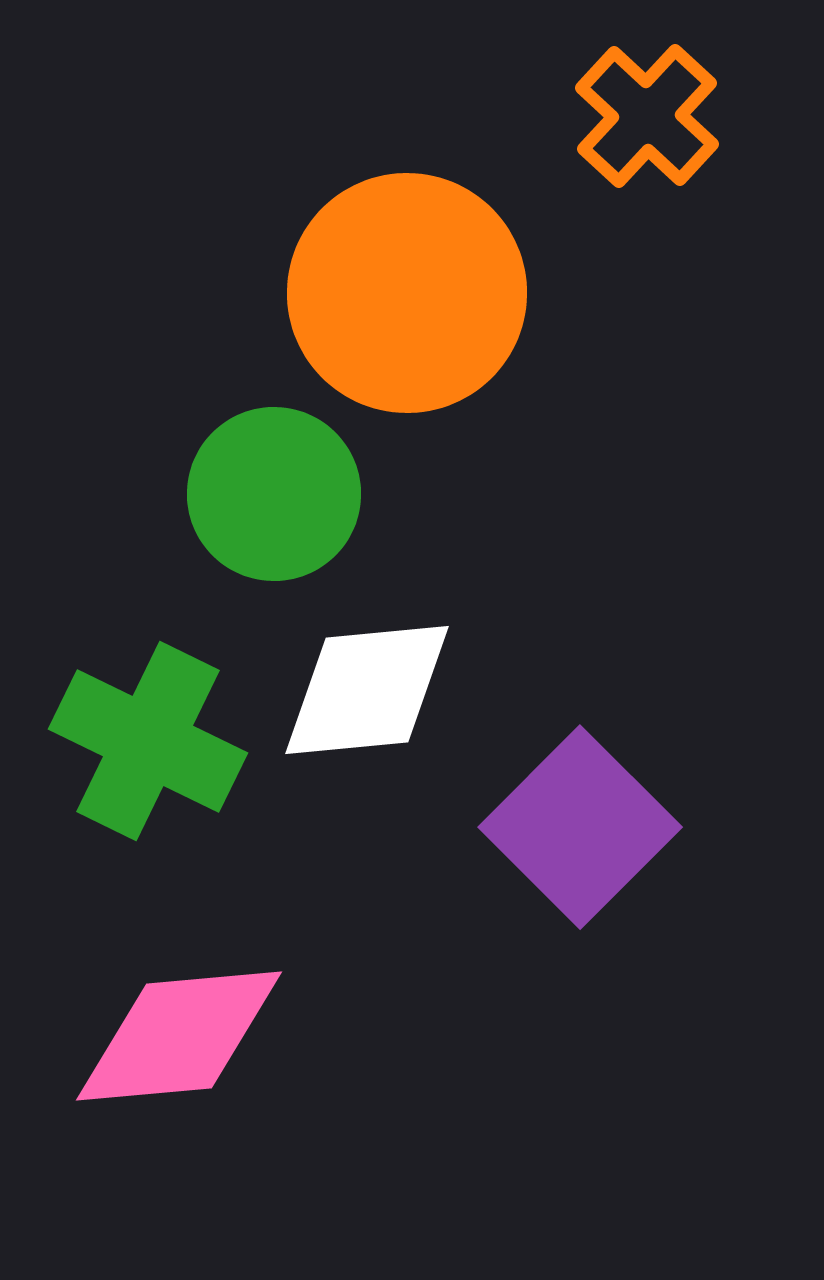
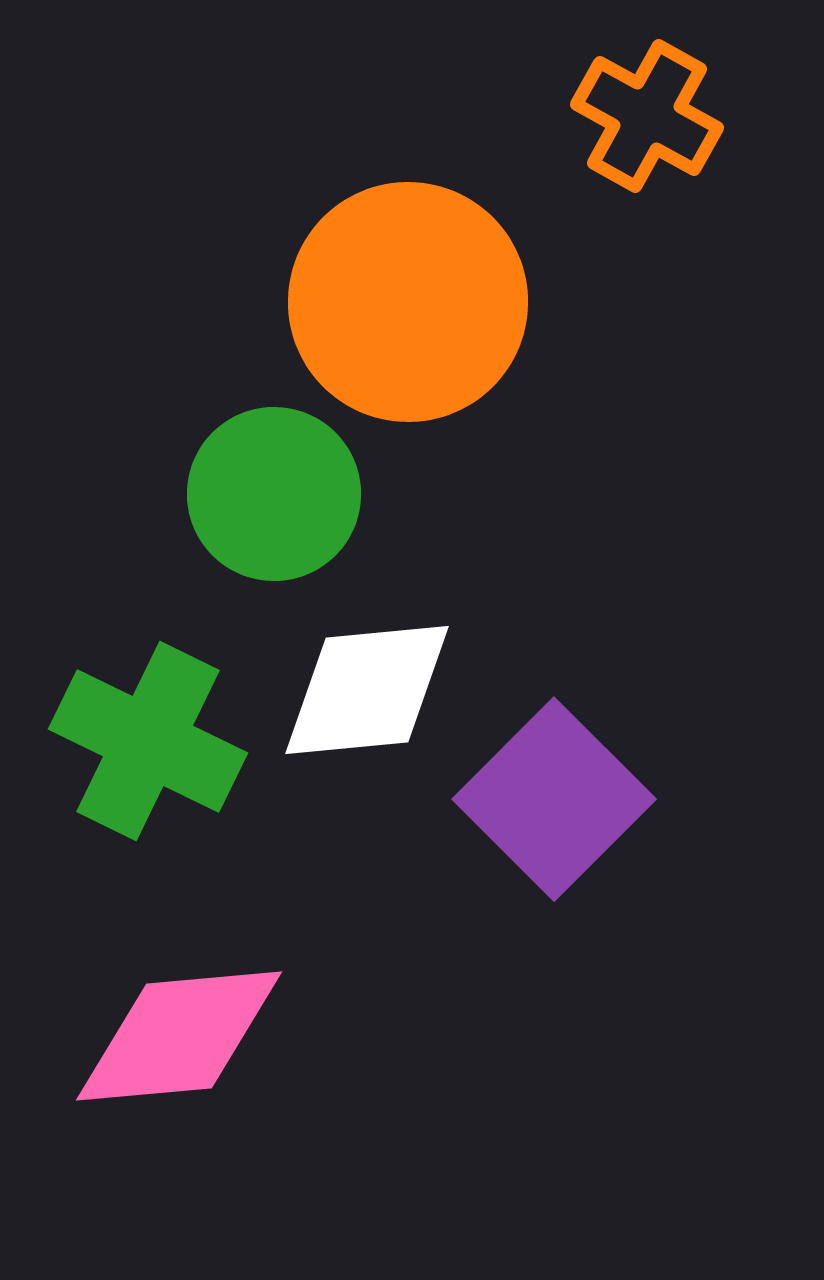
orange cross: rotated 14 degrees counterclockwise
orange circle: moved 1 px right, 9 px down
purple square: moved 26 px left, 28 px up
